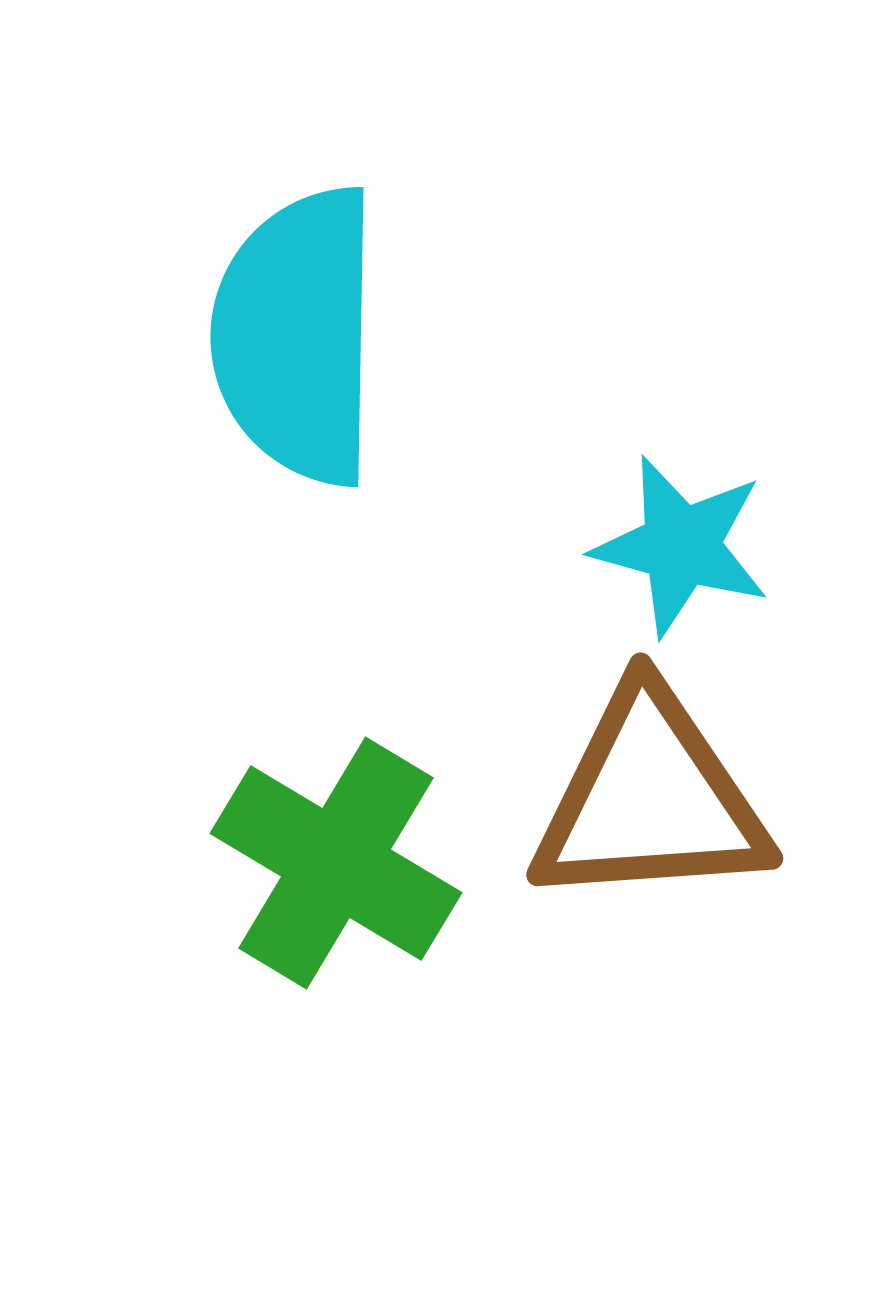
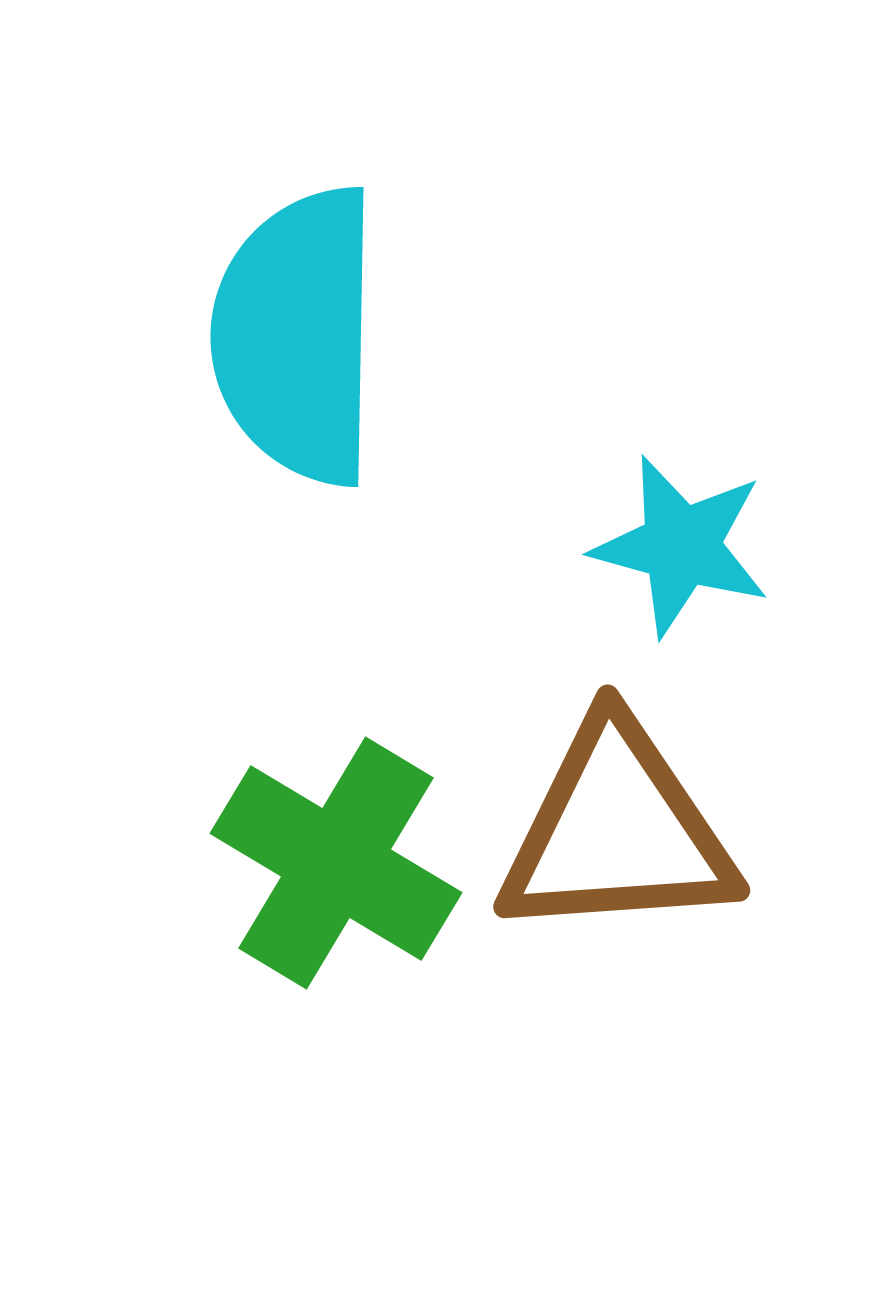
brown triangle: moved 33 px left, 32 px down
